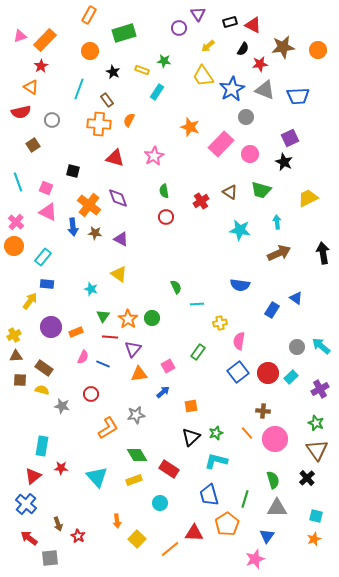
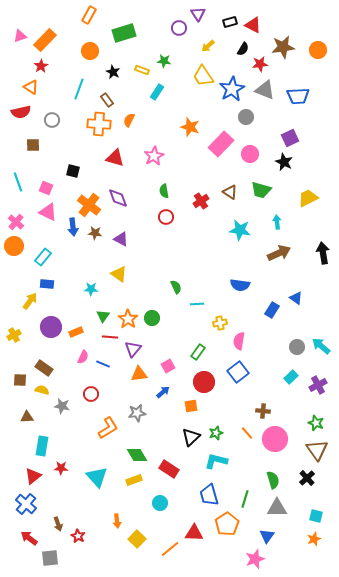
brown square at (33, 145): rotated 32 degrees clockwise
cyan star at (91, 289): rotated 16 degrees counterclockwise
brown triangle at (16, 356): moved 11 px right, 61 px down
red circle at (268, 373): moved 64 px left, 9 px down
purple cross at (320, 389): moved 2 px left, 4 px up
gray star at (136, 415): moved 1 px right, 2 px up
